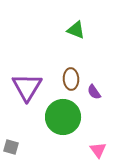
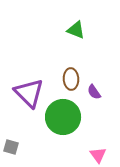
purple triangle: moved 2 px right, 6 px down; rotated 16 degrees counterclockwise
pink triangle: moved 5 px down
